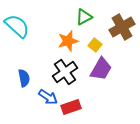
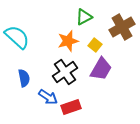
cyan semicircle: moved 11 px down
